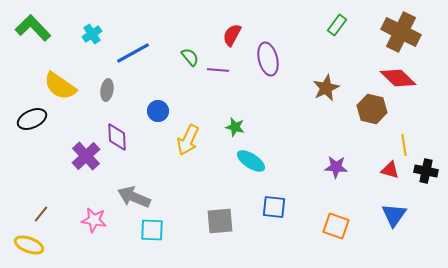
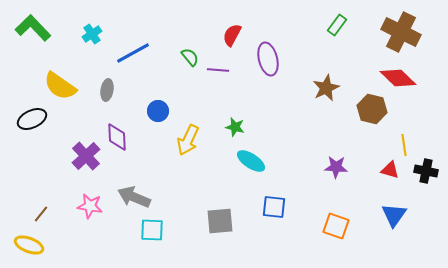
pink star: moved 4 px left, 14 px up
